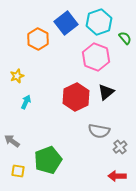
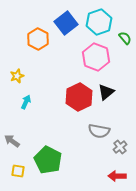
red hexagon: moved 3 px right
green pentagon: rotated 24 degrees counterclockwise
